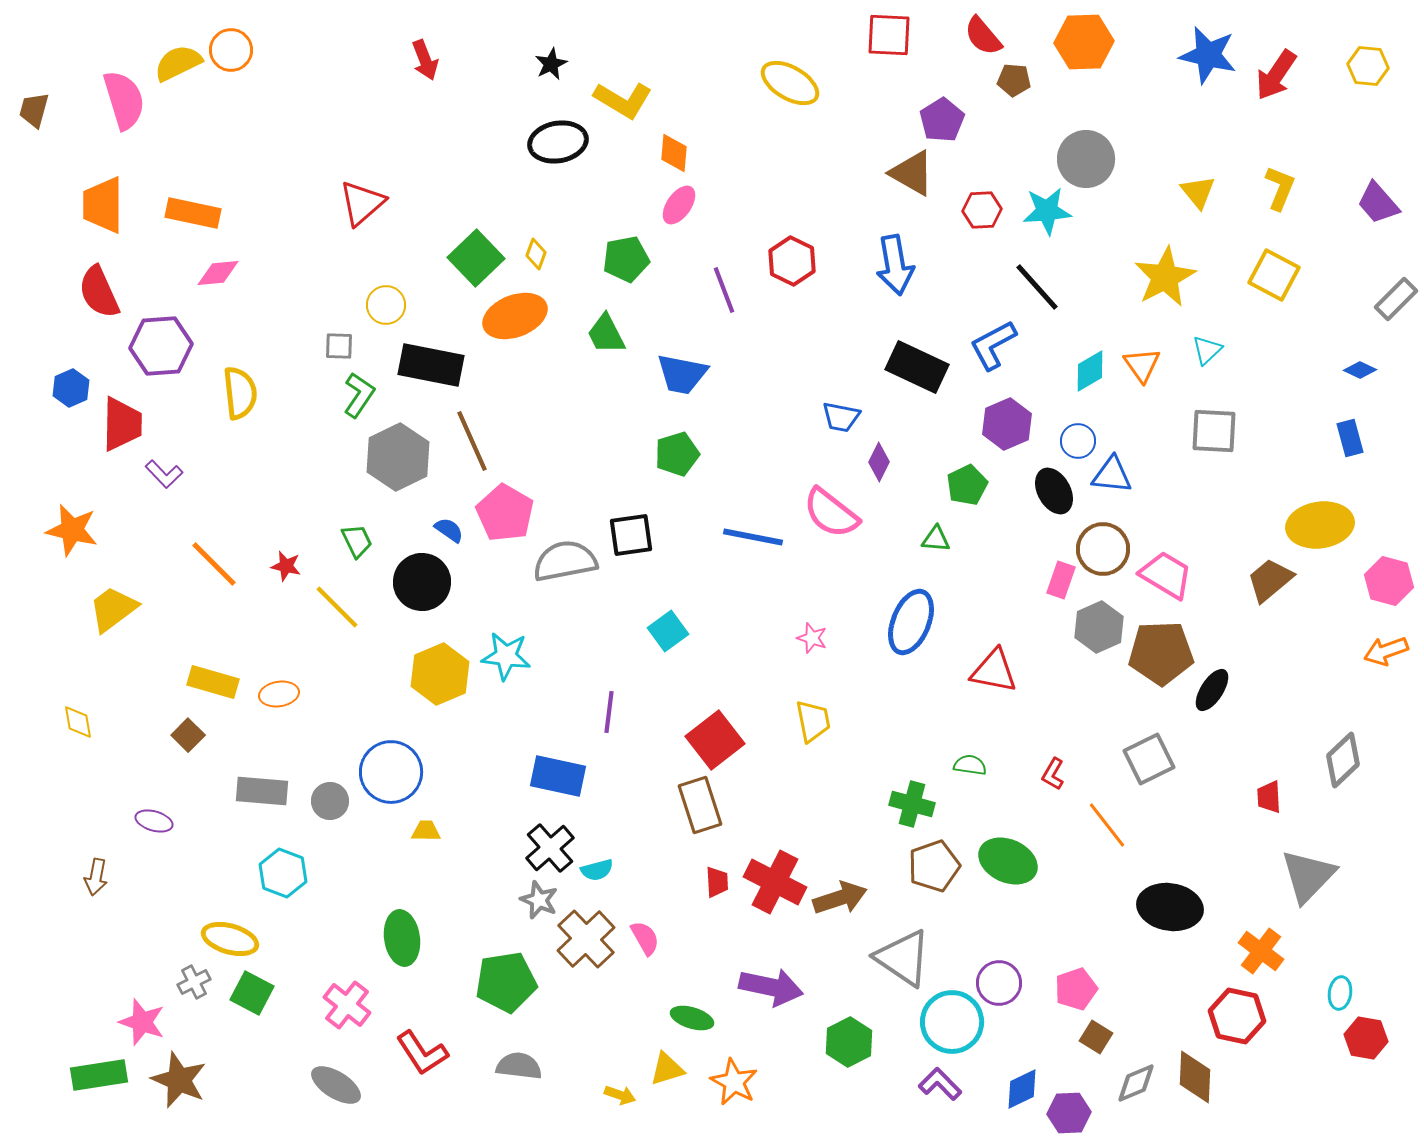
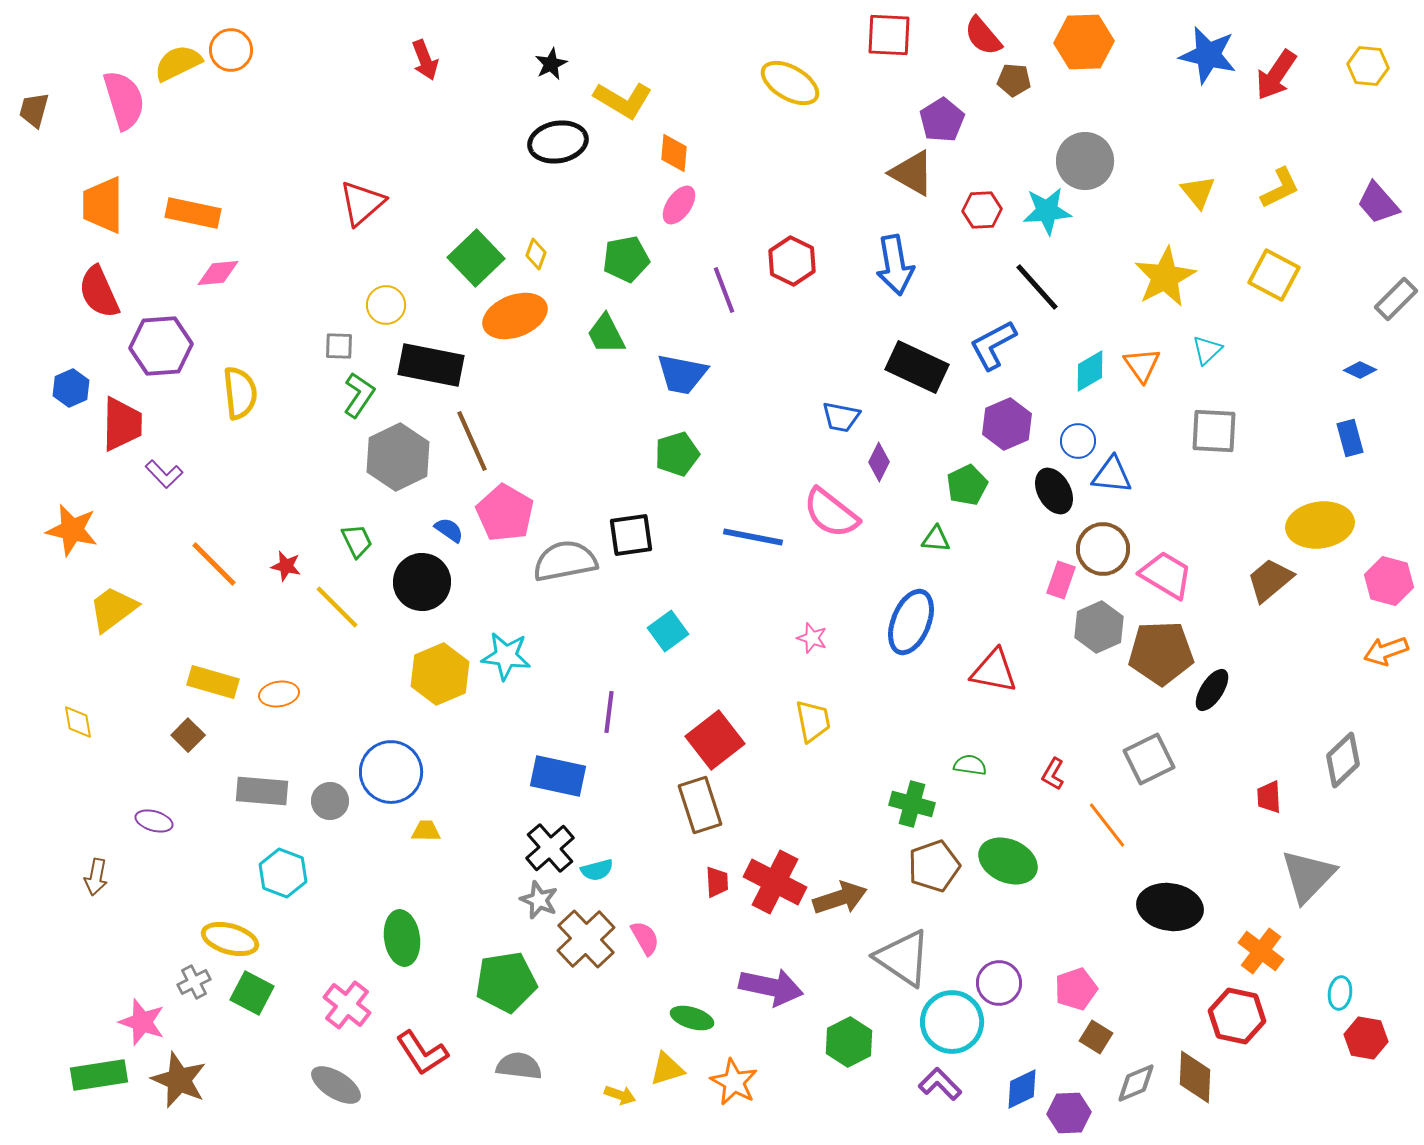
gray circle at (1086, 159): moved 1 px left, 2 px down
yellow L-shape at (1280, 188): rotated 42 degrees clockwise
